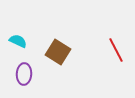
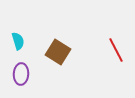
cyan semicircle: rotated 48 degrees clockwise
purple ellipse: moved 3 px left
